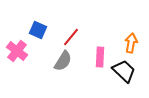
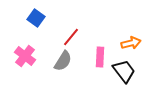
blue square: moved 2 px left, 12 px up; rotated 12 degrees clockwise
orange arrow: rotated 66 degrees clockwise
pink cross: moved 8 px right, 5 px down
black trapezoid: rotated 10 degrees clockwise
